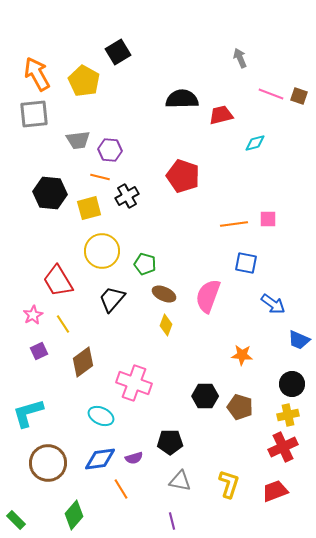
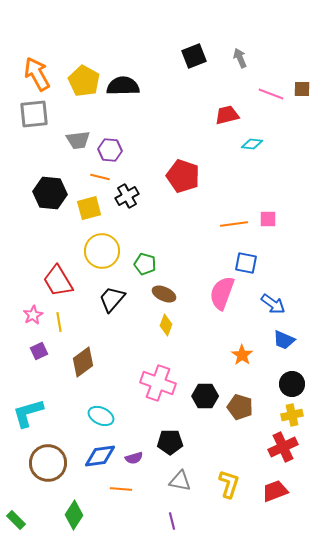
black square at (118, 52): moved 76 px right, 4 px down; rotated 10 degrees clockwise
brown square at (299, 96): moved 3 px right, 7 px up; rotated 18 degrees counterclockwise
black semicircle at (182, 99): moved 59 px left, 13 px up
red trapezoid at (221, 115): moved 6 px right
cyan diamond at (255, 143): moved 3 px left, 1 px down; rotated 20 degrees clockwise
pink semicircle at (208, 296): moved 14 px right, 3 px up
yellow line at (63, 324): moved 4 px left, 2 px up; rotated 24 degrees clockwise
blue trapezoid at (299, 340): moved 15 px left
orange star at (242, 355): rotated 30 degrees clockwise
pink cross at (134, 383): moved 24 px right
yellow cross at (288, 415): moved 4 px right
blue diamond at (100, 459): moved 3 px up
orange line at (121, 489): rotated 55 degrees counterclockwise
green diamond at (74, 515): rotated 8 degrees counterclockwise
